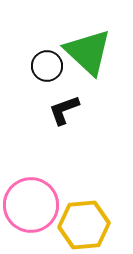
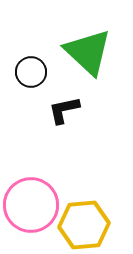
black circle: moved 16 px left, 6 px down
black L-shape: rotated 8 degrees clockwise
